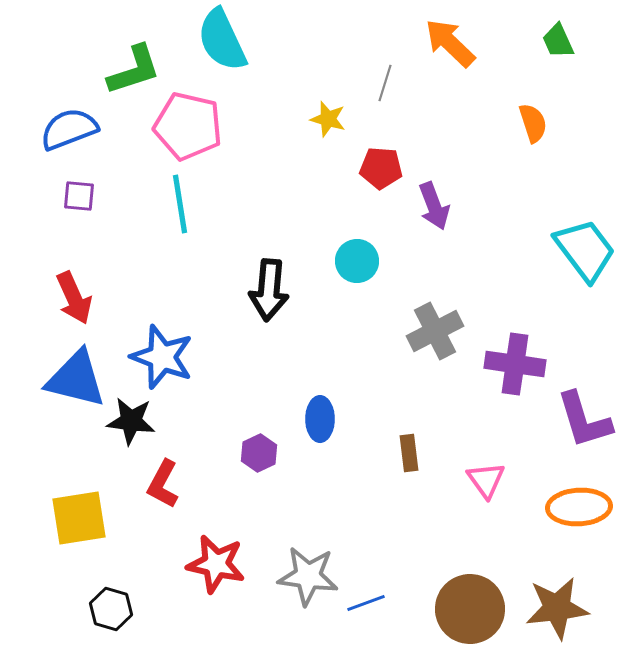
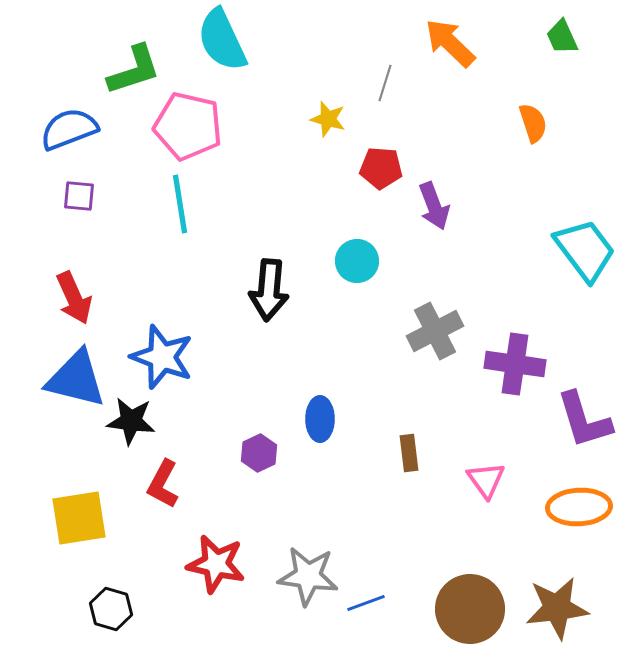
green trapezoid: moved 4 px right, 4 px up
